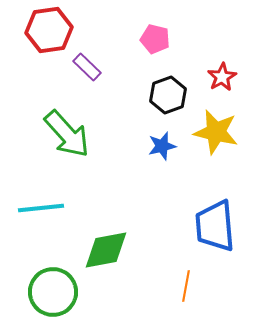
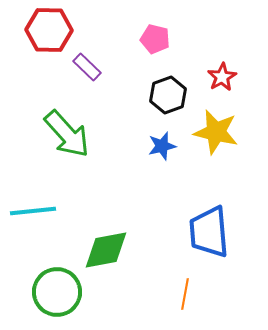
red hexagon: rotated 9 degrees clockwise
cyan line: moved 8 px left, 3 px down
blue trapezoid: moved 6 px left, 6 px down
orange line: moved 1 px left, 8 px down
green circle: moved 4 px right
